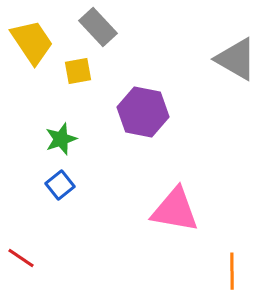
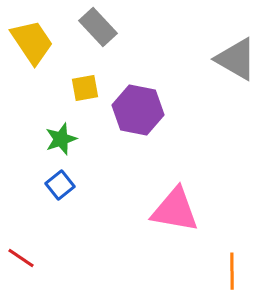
yellow square: moved 7 px right, 17 px down
purple hexagon: moved 5 px left, 2 px up
